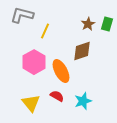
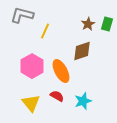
pink hexagon: moved 2 px left, 4 px down
